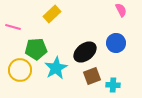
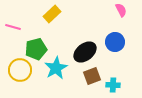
blue circle: moved 1 px left, 1 px up
green pentagon: rotated 10 degrees counterclockwise
